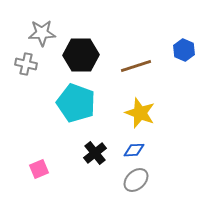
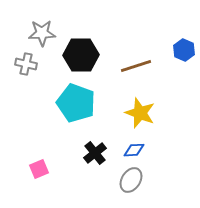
gray ellipse: moved 5 px left; rotated 15 degrees counterclockwise
